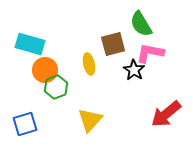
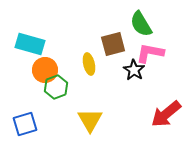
yellow triangle: rotated 12 degrees counterclockwise
